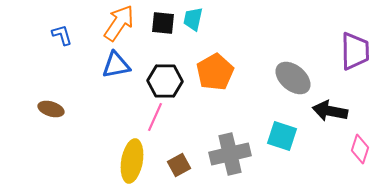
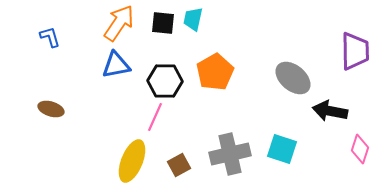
blue L-shape: moved 12 px left, 2 px down
cyan square: moved 13 px down
yellow ellipse: rotated 12 degrees clockwise
